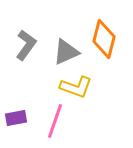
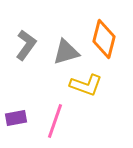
gray triangle: rotated 8 degrees clockwise
yellow L-shape: moved 10 px right, 2 px up
